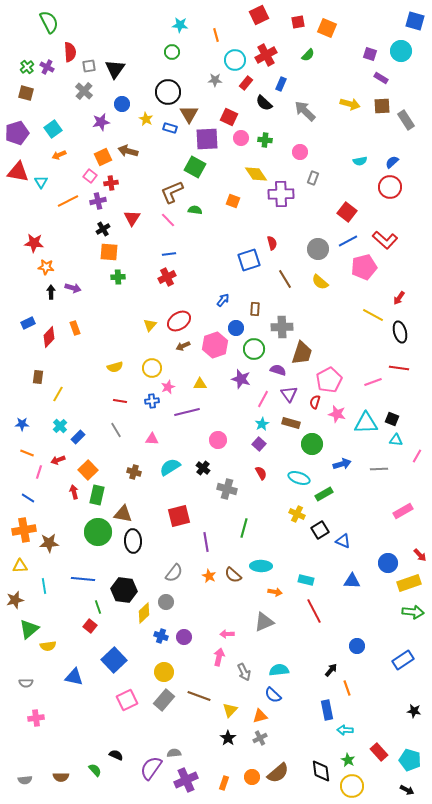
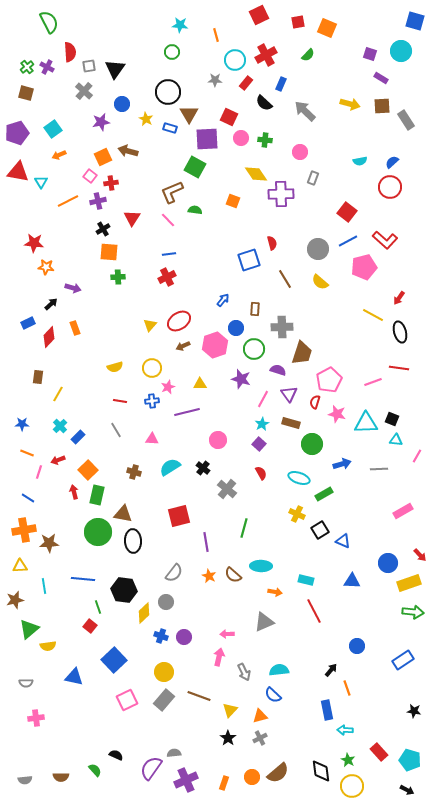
black arrow at (51, 292): moved 12 px down; rotated 48 degrees clockwise
gray cross at (227, 489): rotated 24 degrees clockwise
